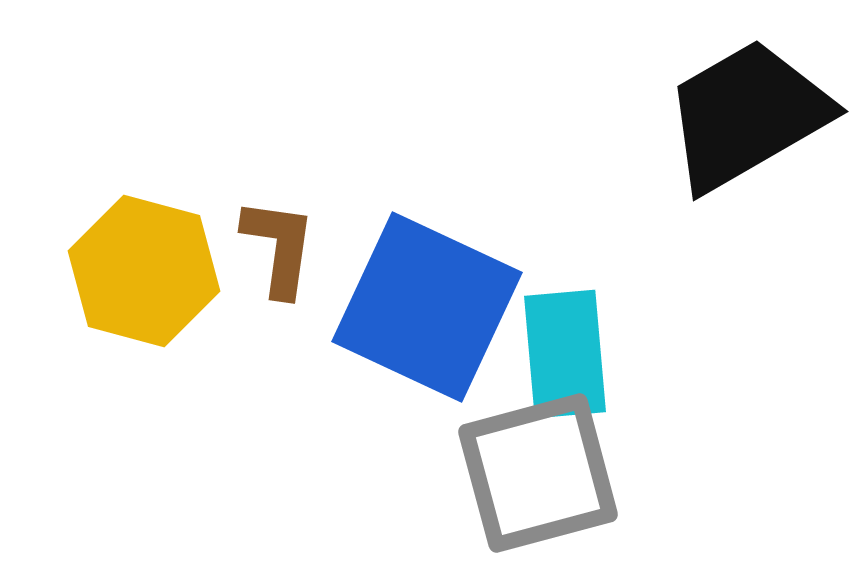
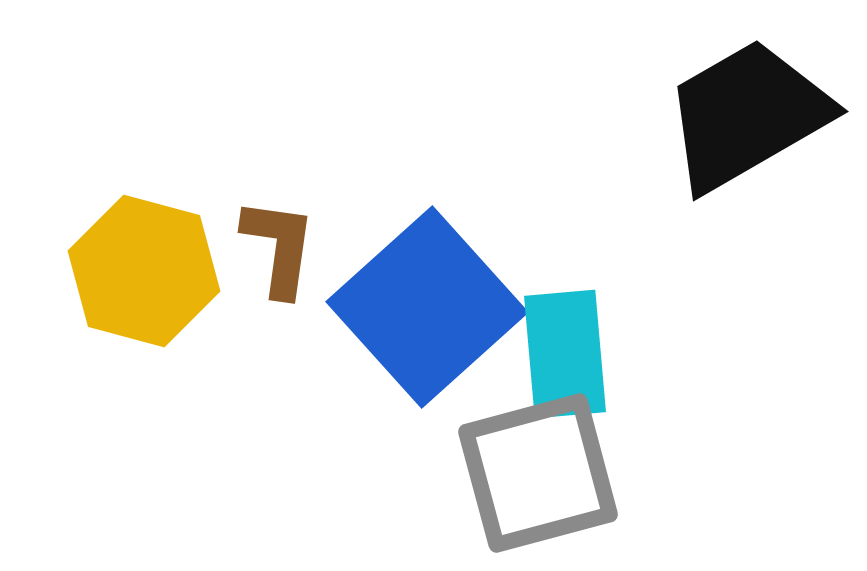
blue square: rotated 23 degrees clockwise
